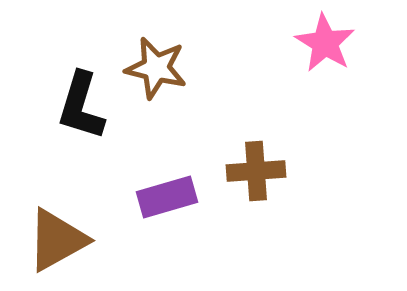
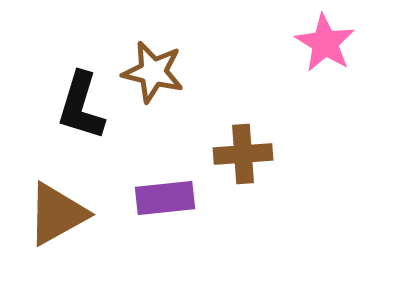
brown star: moved 3 px left, 4 px down
brown cross: moved 13 px left, 17 px up
purple rectangle: moved 2 px left, 1 px down; rotated 10 degrees clockwise
brown triangle: moved 26 px up
